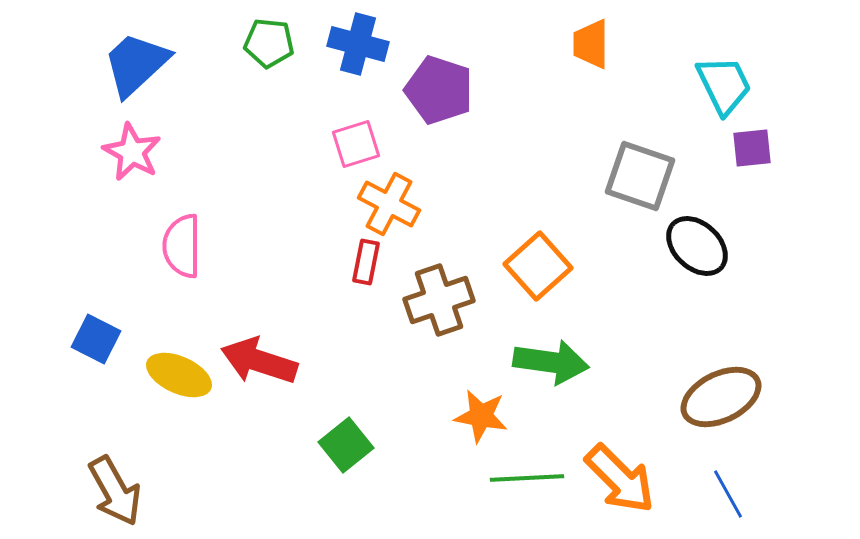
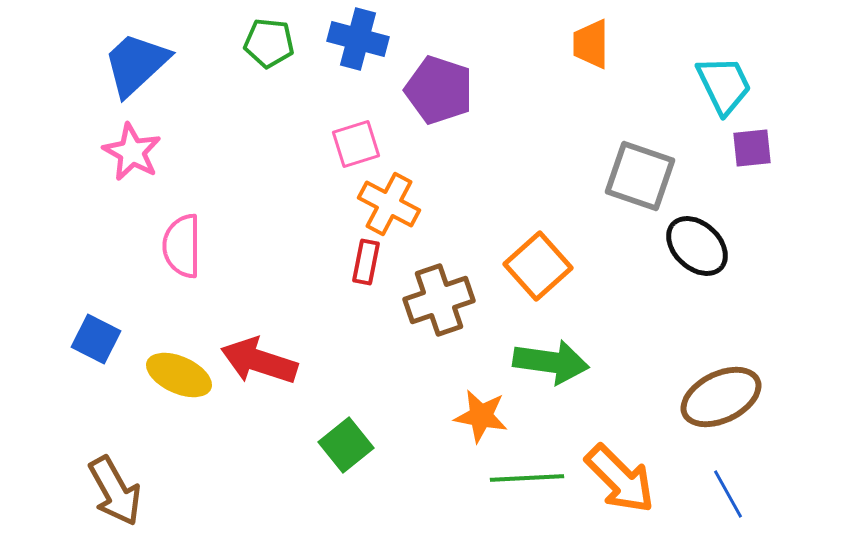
blue cross: moved 5 px up
